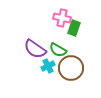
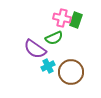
green rectangle: moved 2 px right, 8 px up
green semicircle: moved 4 px left, 12 px up; rotated 54 degrees counterclockwise
brown circle: moved 4 px down
